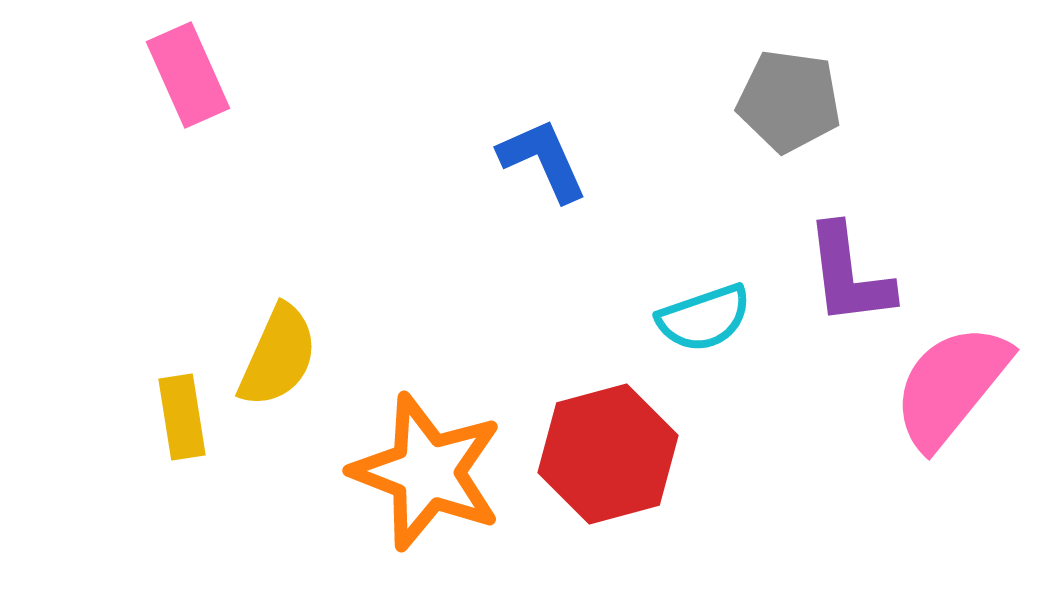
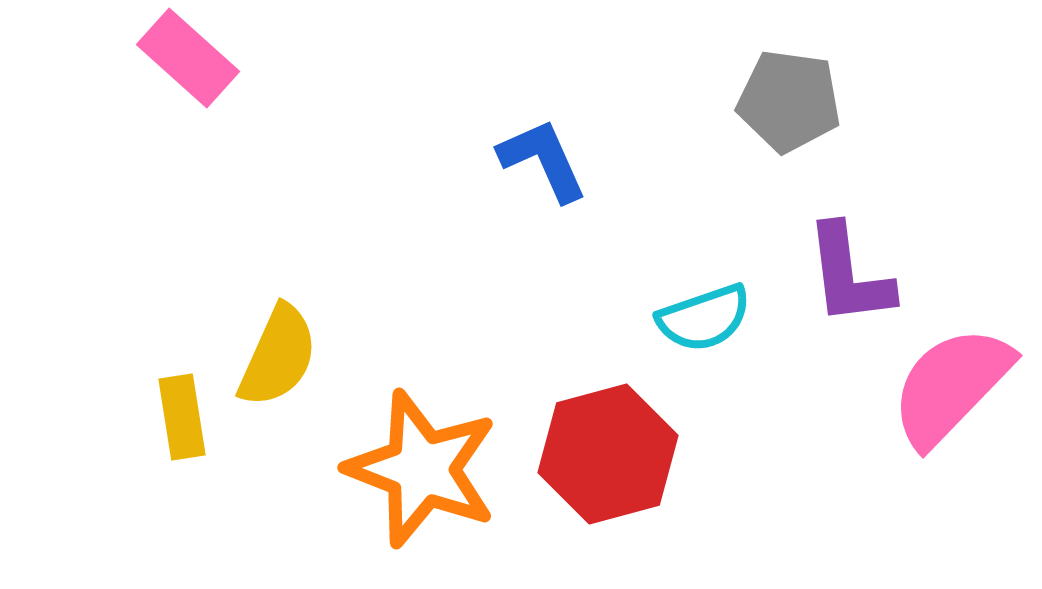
pink rectangle: moved 17 px up; rotated 24 degrees counterclockwise
pink semicircle: rotated 5 degrees clockwise
orange star: moved 5 px left, 3 px up
